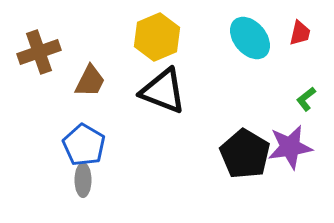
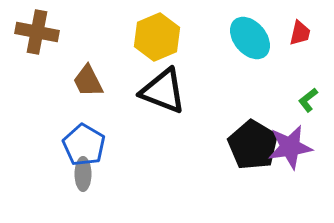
brown cross: moved 2 px left, 20 px up; rotated 30 degrees clockwise
brown trapezoid: moved 2 px left; rotated 126 degrees clockwise
green L-shape: moved 2 px right, 1 px down
black pentagon: moved 8 px right, 9 px up
gray ellipse: moved 6 px up
